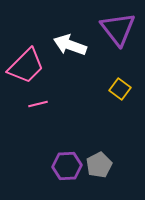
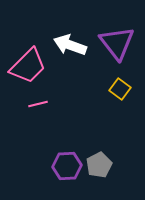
purple triangle: moved 1 px left, 14 px down
pink trapezoid: moved 2 px right
